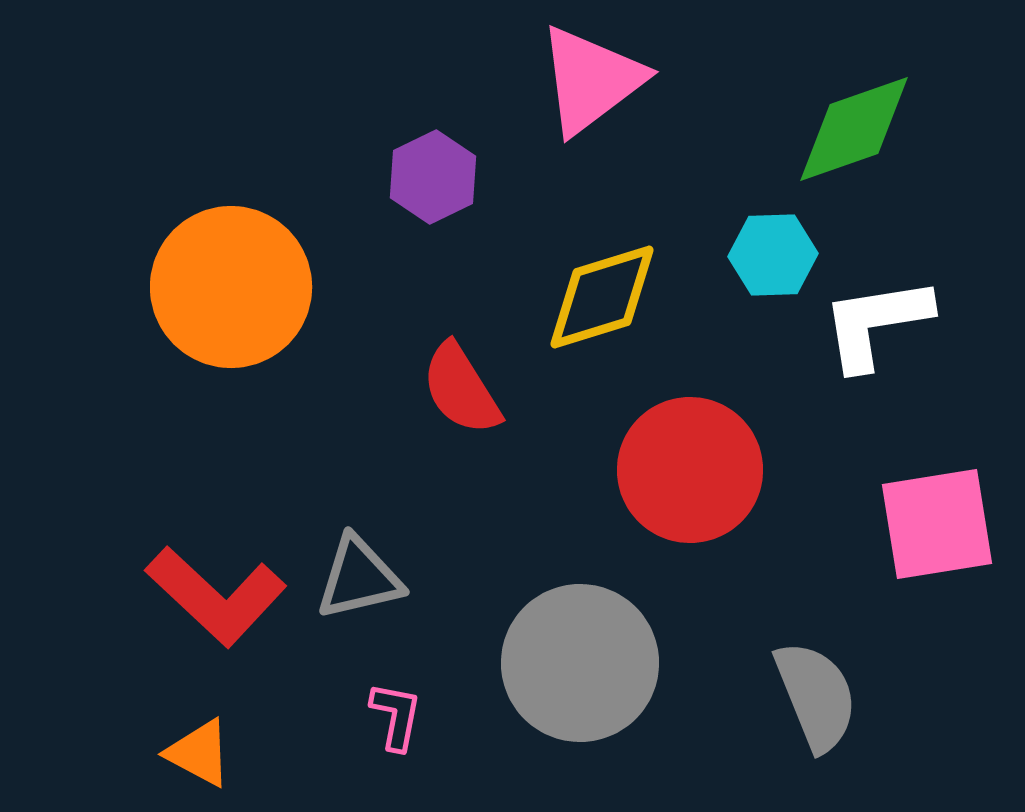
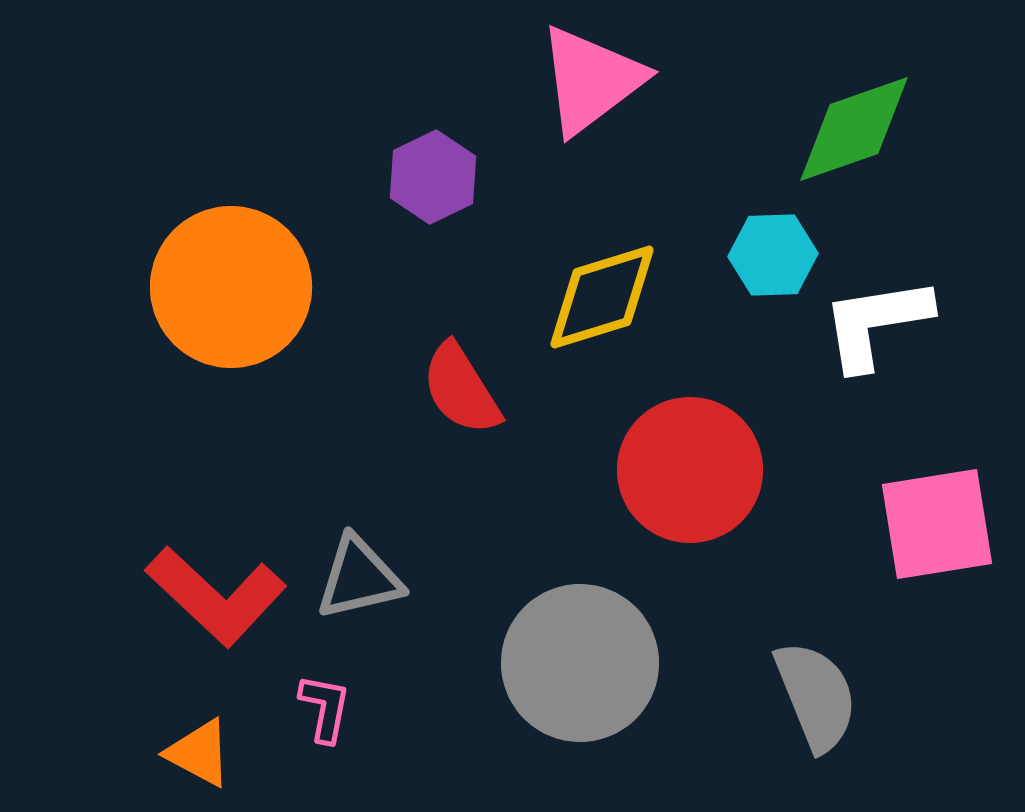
pink L-shape: moved 71 px left, 8 px up
